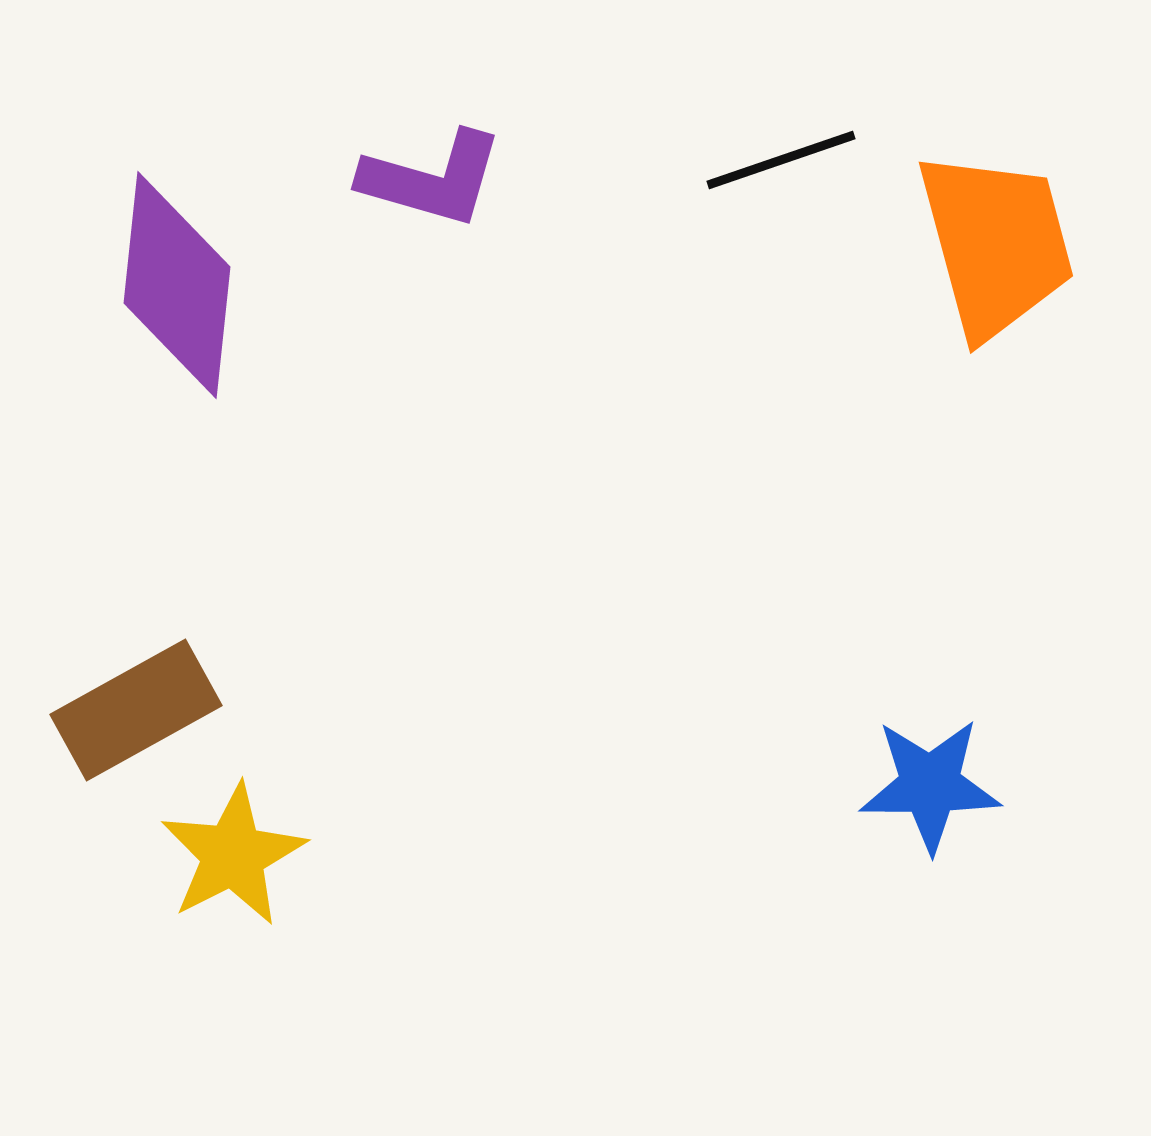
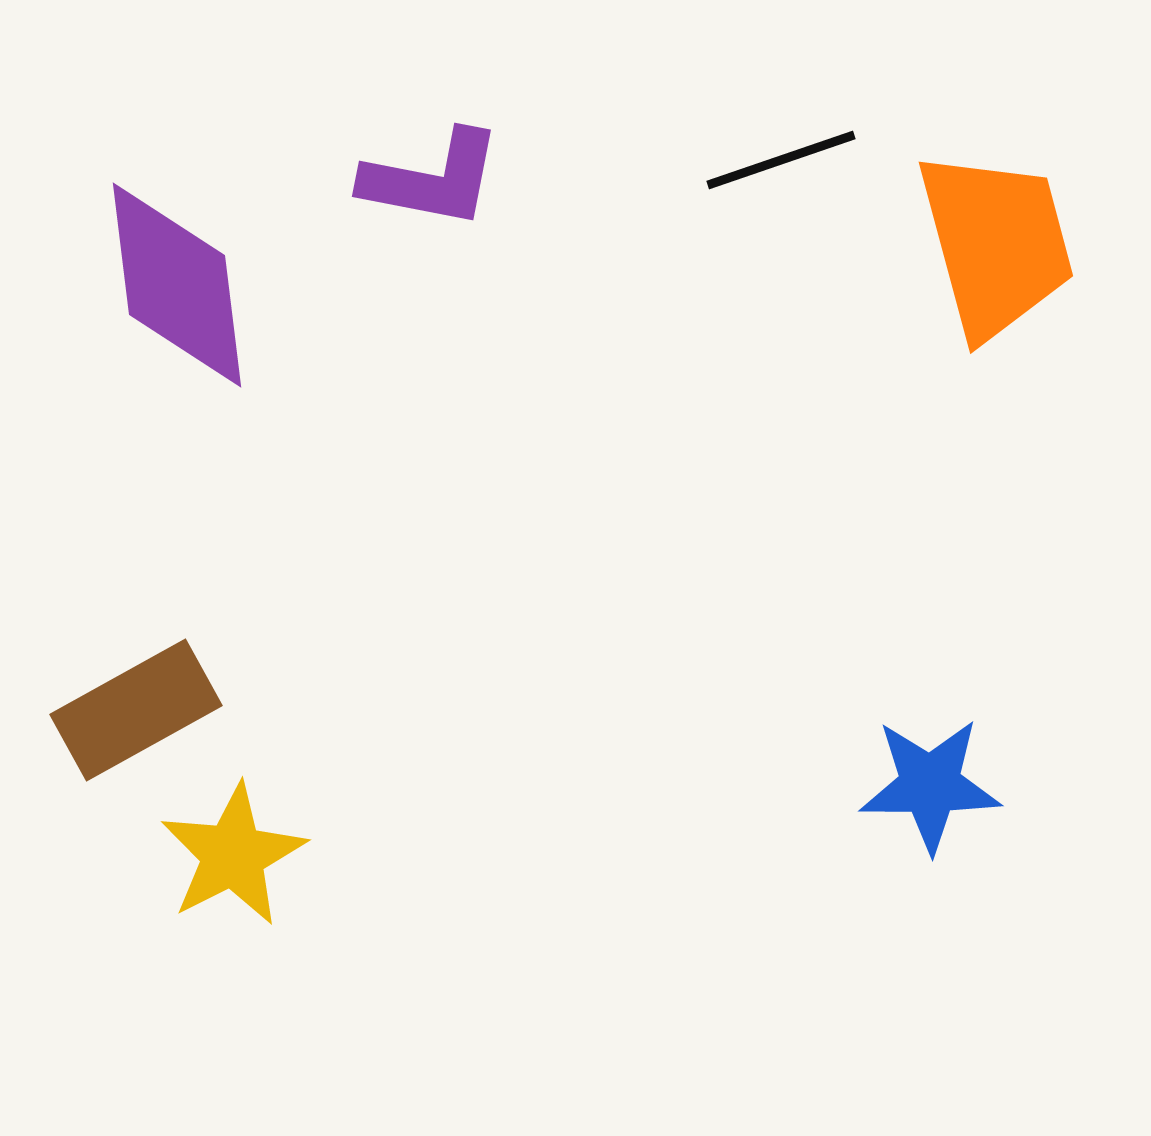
purple L-shape: rotated 5 degrees counterclockwise
purple diamond: rotated 13 degrees counterclockwise
